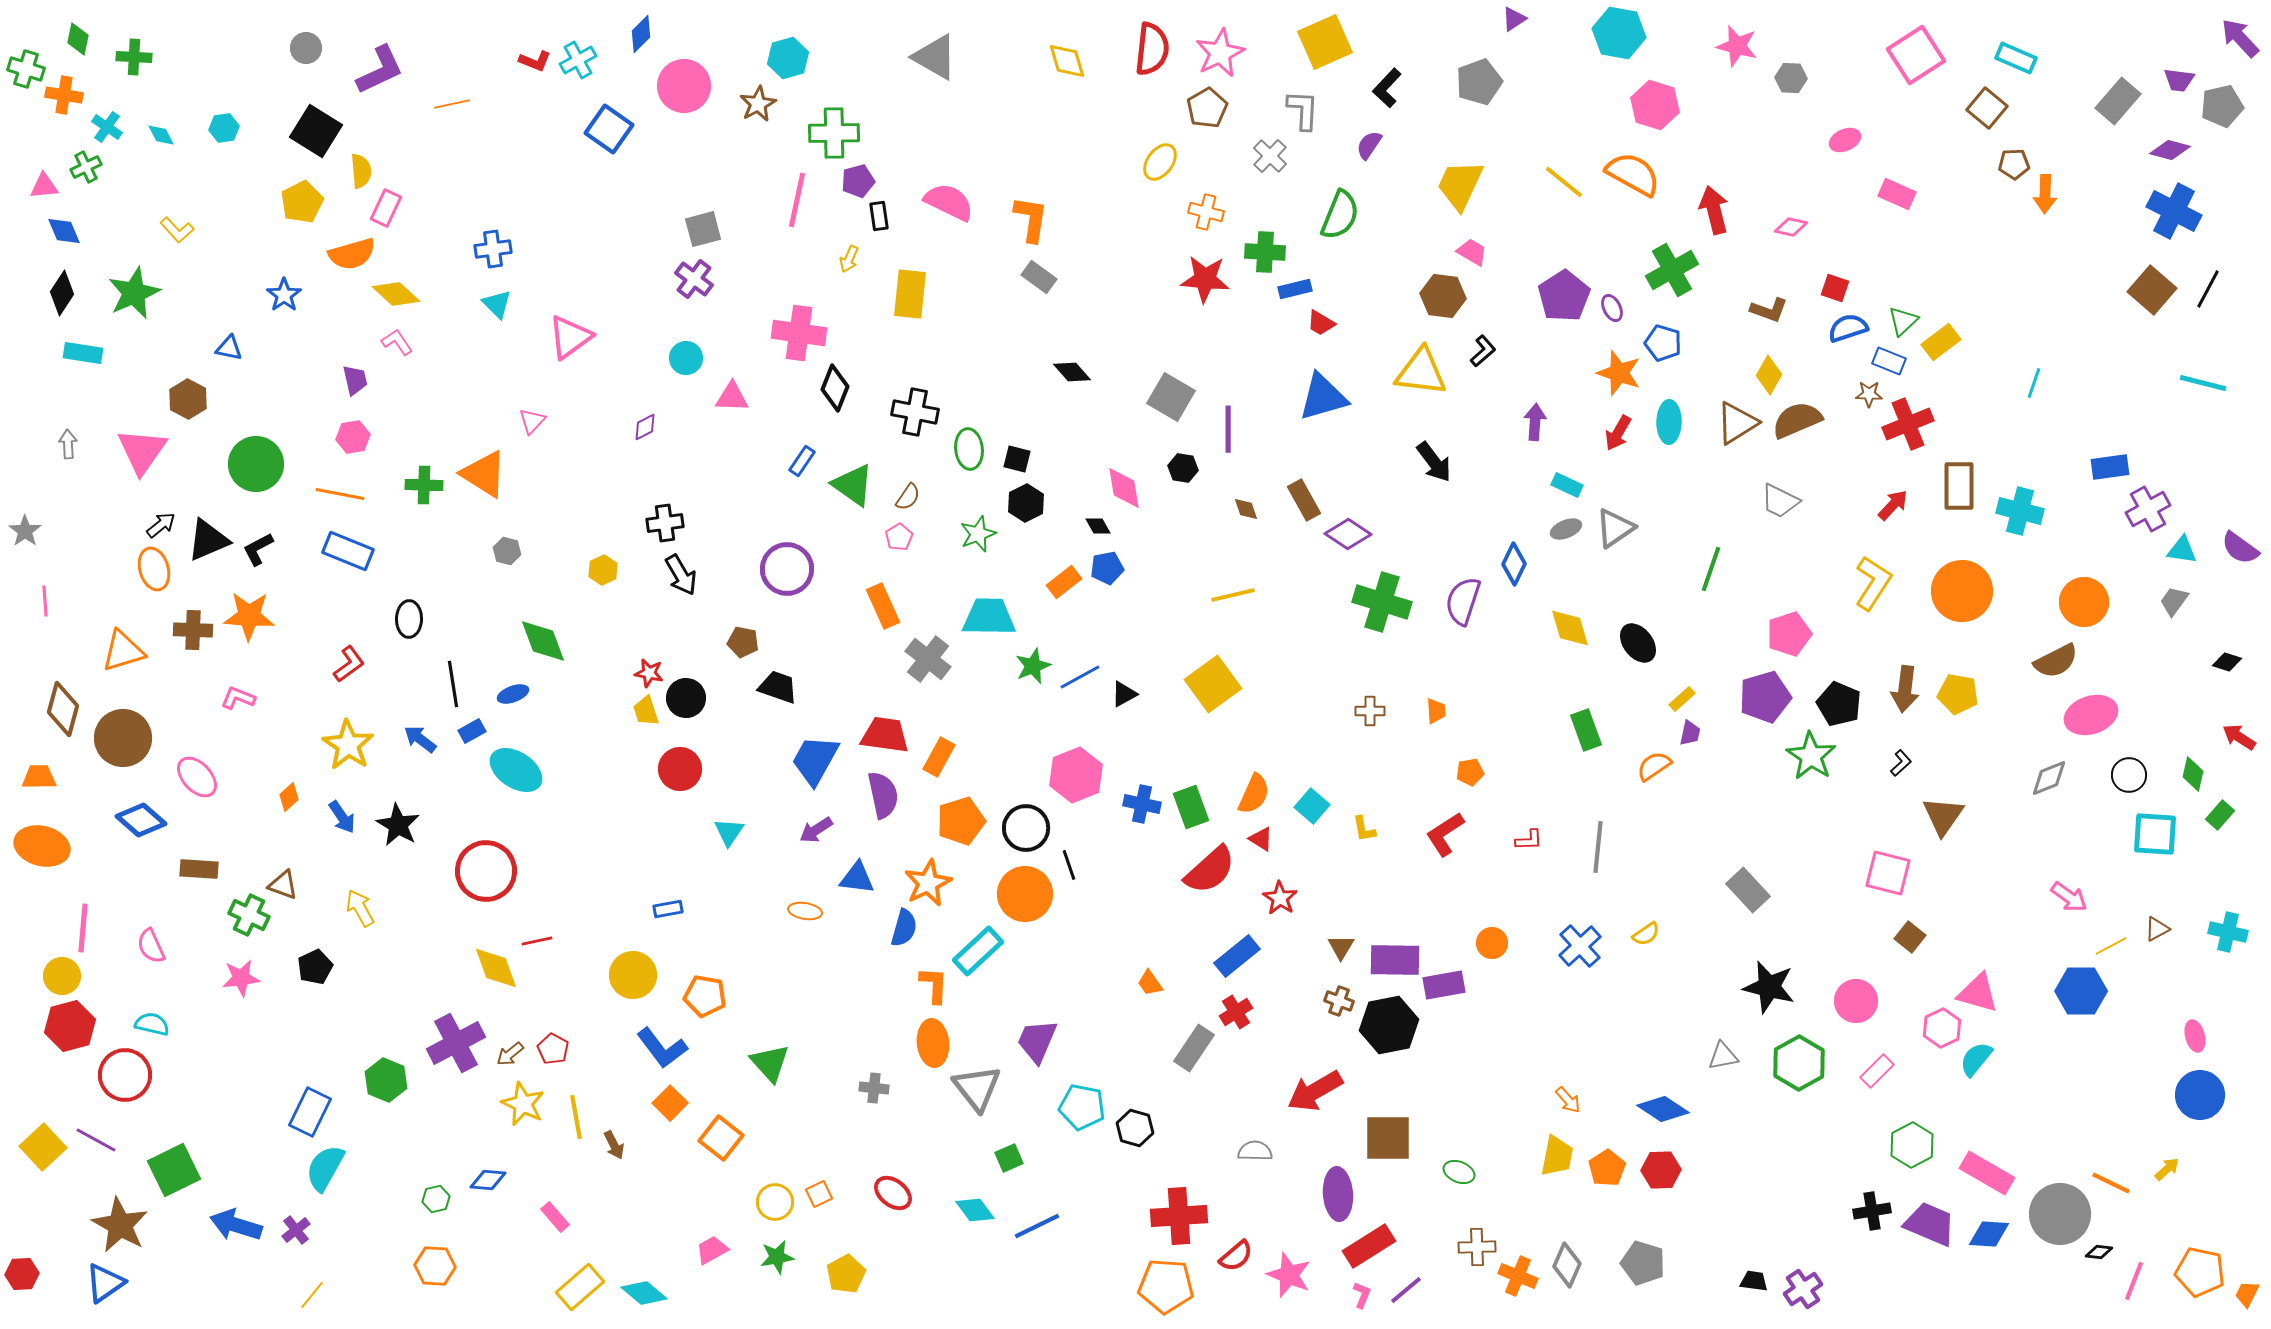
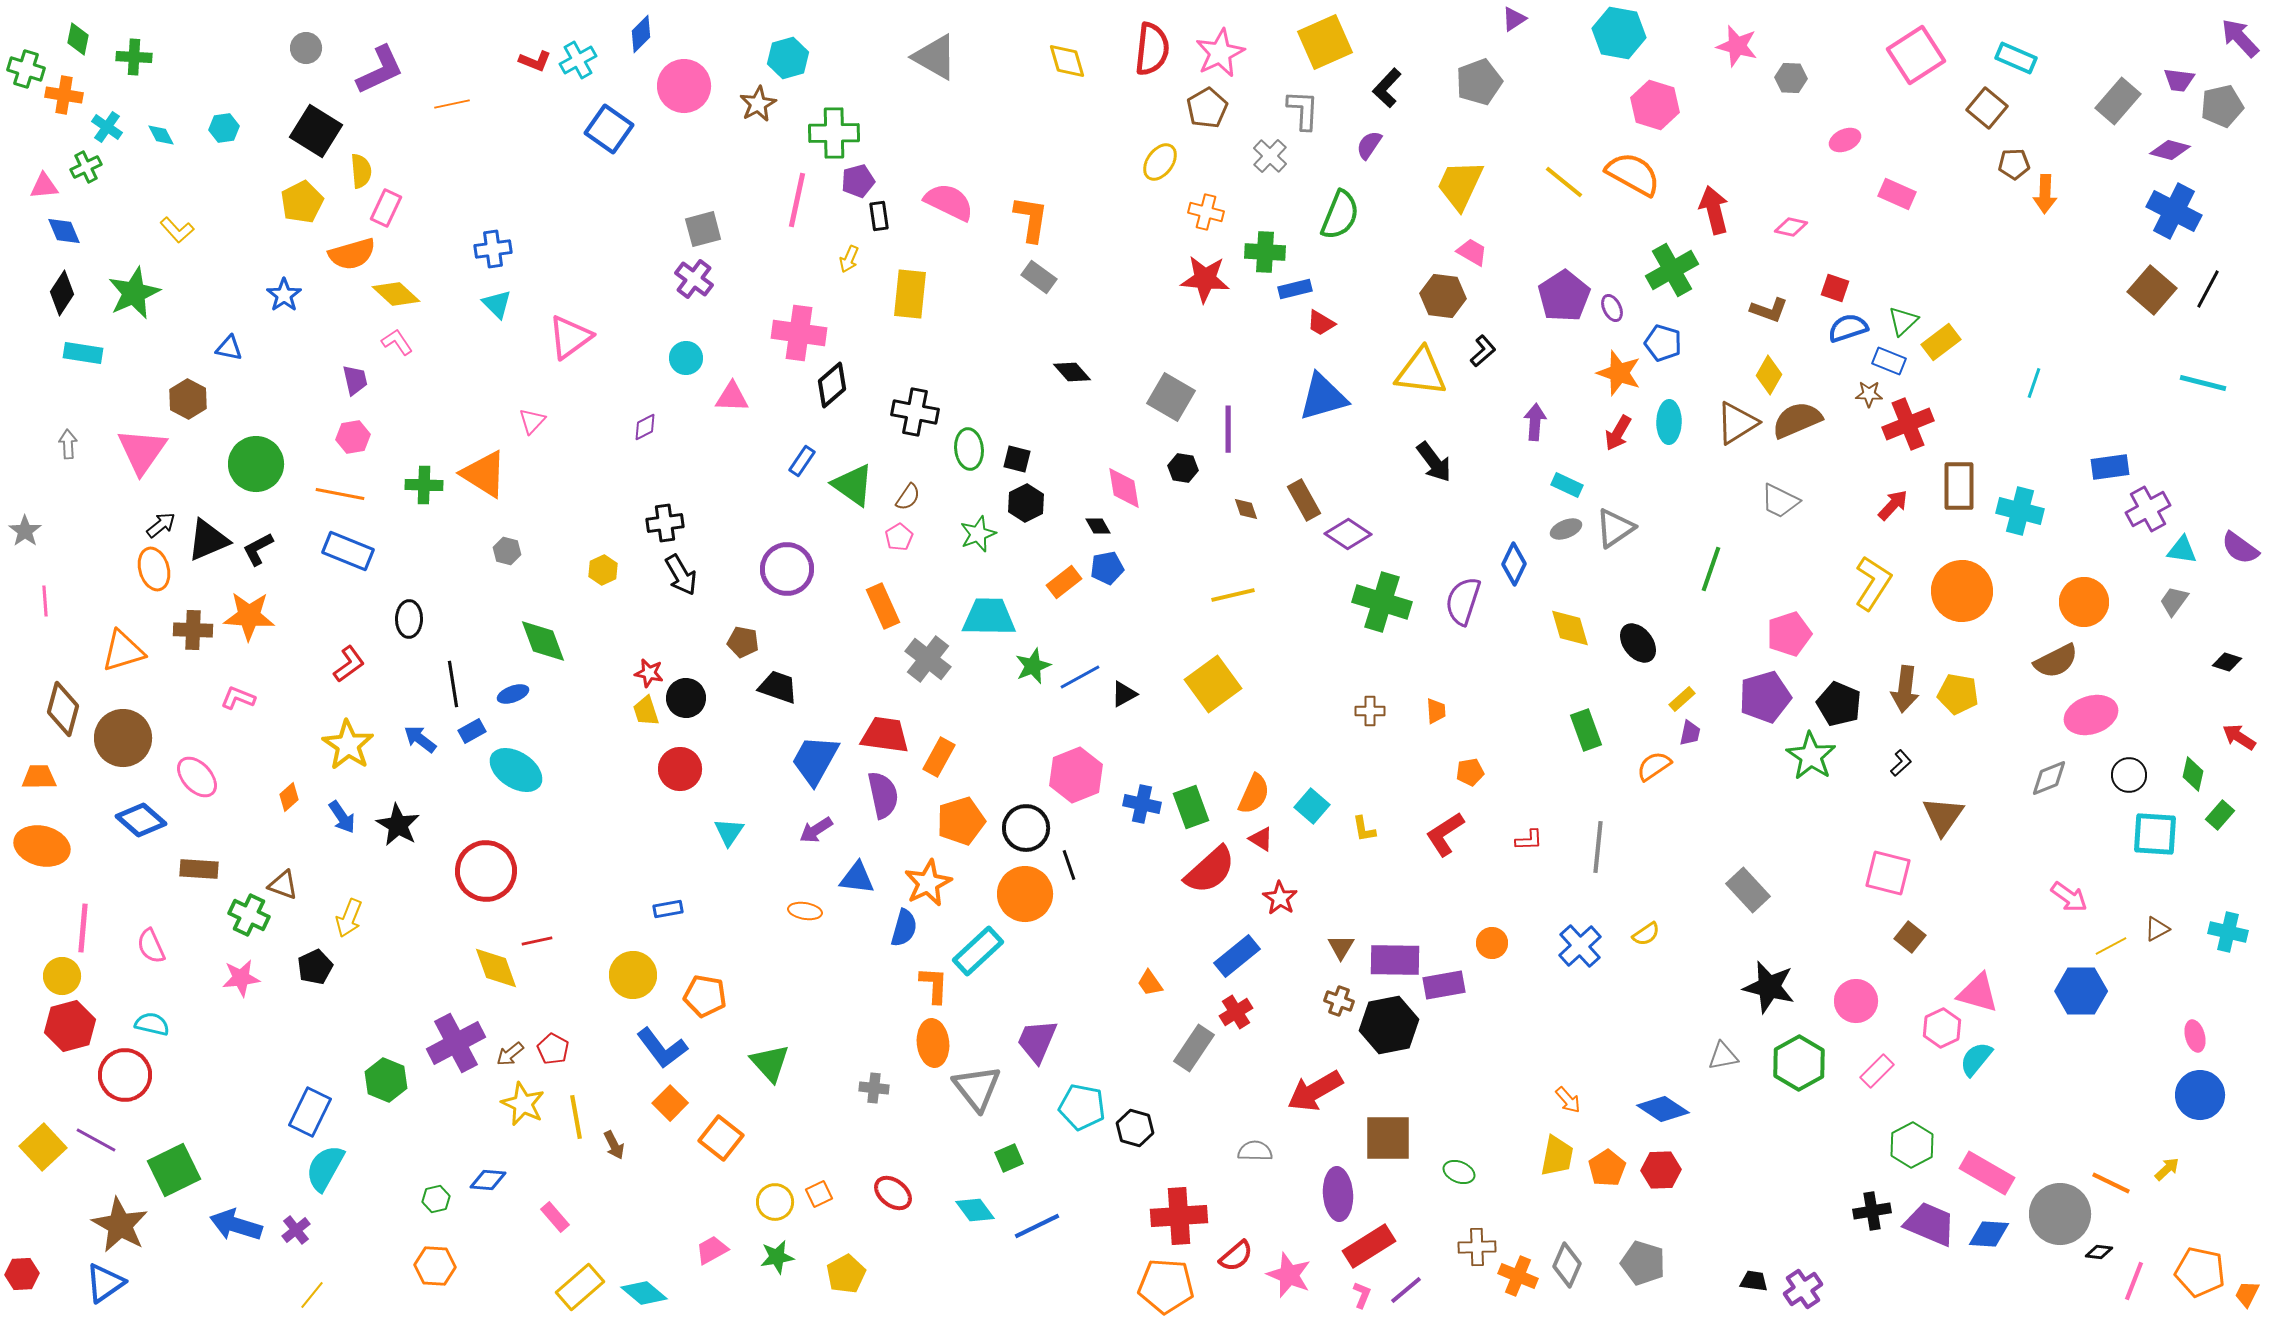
black diamond at (835, 388): moved 3 px left, 3 px up; rotated 27 degrees clockwise
yellow arrow at (360, 908): moved 11 px left, 10 px down; rotated 129 degrees counterclockwise
